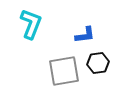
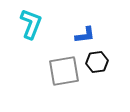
black hexagon: moved 1 px left, 1 px up
